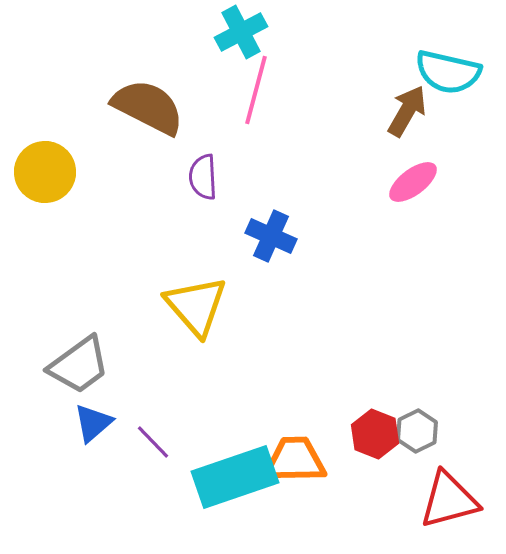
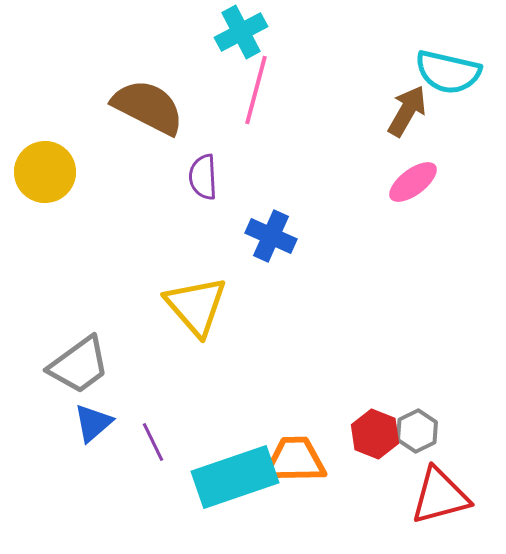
purple line: rotated 18 degrees clockwise
red triangle: moved 9 px left, 4 px up
